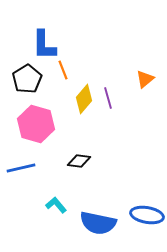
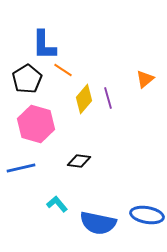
orange line: rotated 36 degrees counterclockwise
cyan L-shape: moved 1 px right, 1 px up
